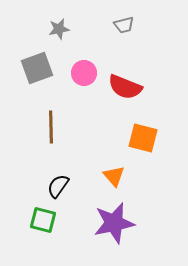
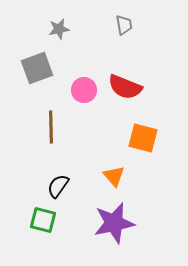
gray trapezoid: rotated 85 degrees counterclockwise
pink circle: moved 17 px down
